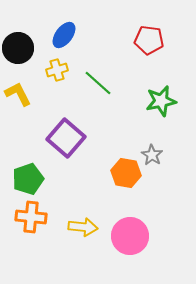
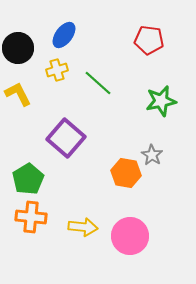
green pentagon: rotated 12 degrees counterclockwise
